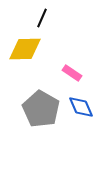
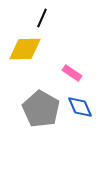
blue diamond: moved 1 px left
